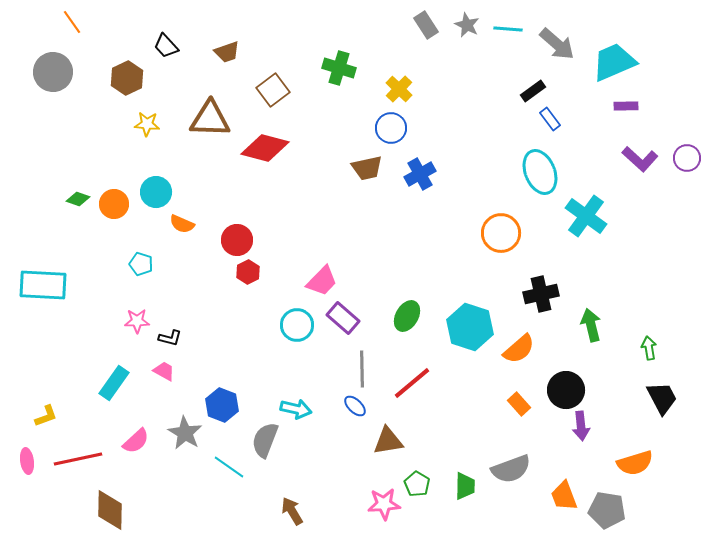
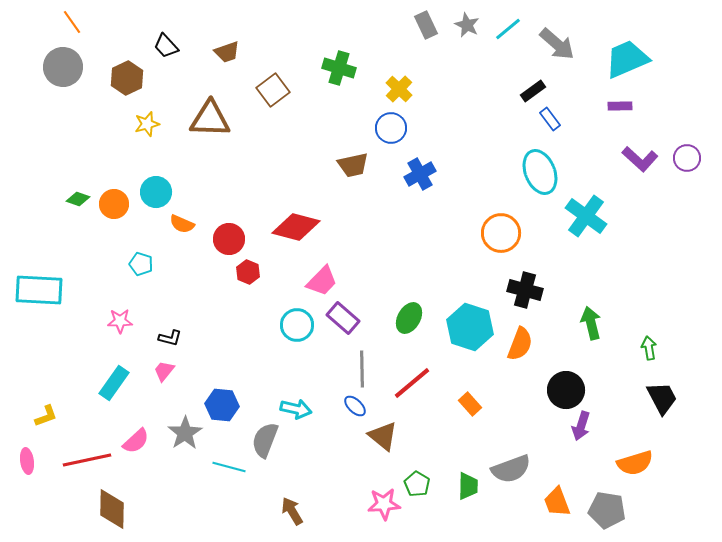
gray rectangle at (426, 25): rotated 8 degrees clockwise
cyan line at (508, 29): rotated 44 degrees counterclockwise
cyan trapezoid at (614, 62): moved 13 px right, 3 px up
gray circle at (53, 72): moved 10 px right, 5 px up
purple rectangle at (626, 106): moved 6 px left
yellow star at (147, 124): rotated 20 degrees counterclockwise
red diamond at (265, 148): moved 31 px right, 79 px down
brown trapezoid at (367, 168): moved 14 px left, 3 px up
red circle at (237, 240): moved 8 px left, 1 px up
red hexagon at (248, 272): rotated 10 degrees counterclockwise
cyan rectangle at (43, 285): moved 4 px left, 5 px down
black cross at (541, 294): moved 16 px left, 4 px up; rotated 28 degrees clockwise
green ellipse at (407, 316): moved 2 px right, 2 px down
pink star at (137, 321): moved 17 px left
green arrow at (591, 325): moved 2 px up
orange semicircle at (519, 349): moved 1 px right, 5 px up; rotated 28 degrees counterclockwise
pink trapezoid at (164, 371): rotated 80 degrees counterclockwise
orange rectangle at (519, 404): moved 49 px left
blue hexagon at (222, 405): rotated 16 degrees counterclockwise
purple arrow at (581, 426): rotated 24 degrees clockwise
gray star at (185, 433): rotated 8 degrees clockwise
brown triangle at (388, 441): moved 5 px left, 5 px up; rotated 48 degrees clockwise
red line at (78, 459): moved 9 px right, 1 px down
cyan line at (229, 467): rotated 20 degrees counterclockwise
green trapezoid at (465, 486): moved 3 px right
orange trapezoid at (564, 496): moved 7 px left, 6 px down
brown diamond at (110, 510): moved 2 px right, 1 px up
